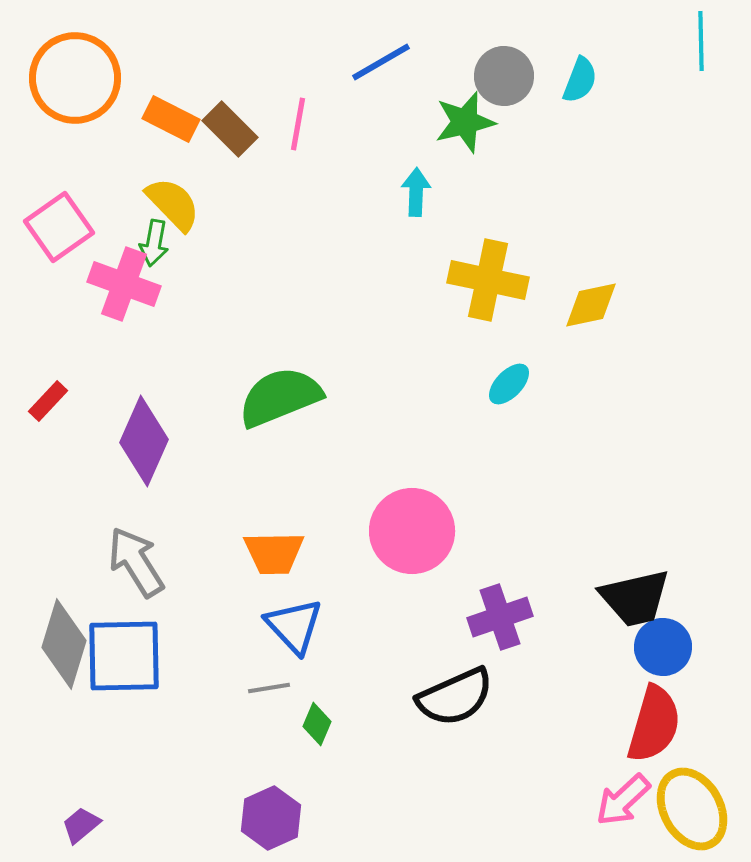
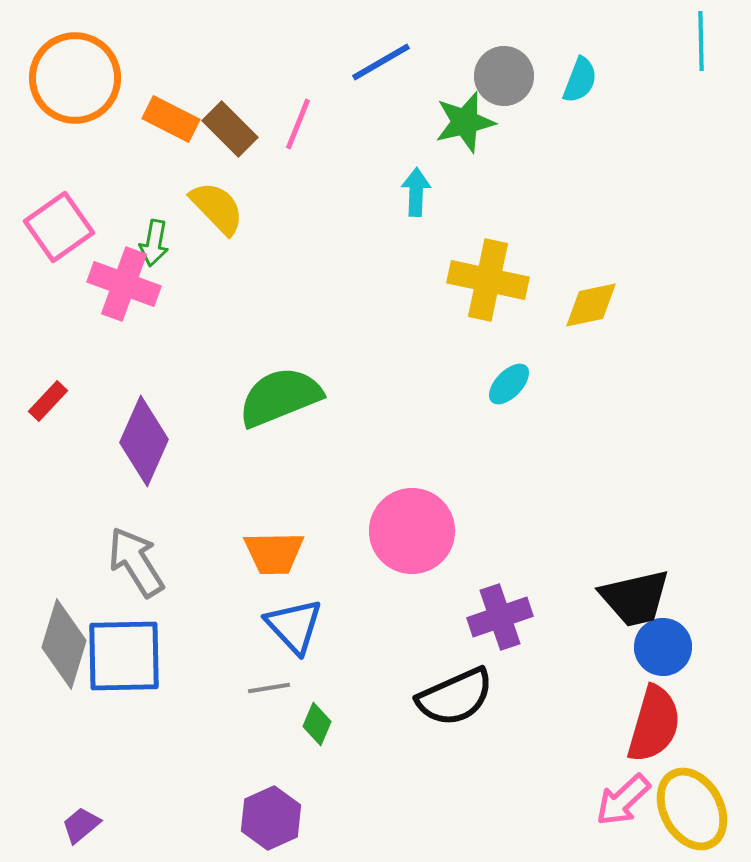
pink line: rotated 12 degrees clockwise
yellow semicircle: moved 44 px right, 4 px down
